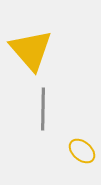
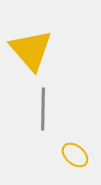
yellow ellipse: moved 7 px left, 4 px down
